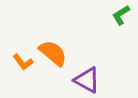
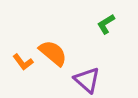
green L-shape: moved 15 px left, 9 px down
purple triangle: rotated 12 degrees clockwise
